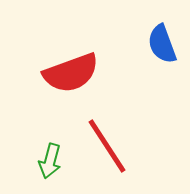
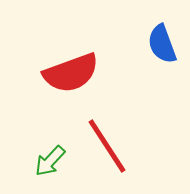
green arrow: rotated 28 degrees clockwise
